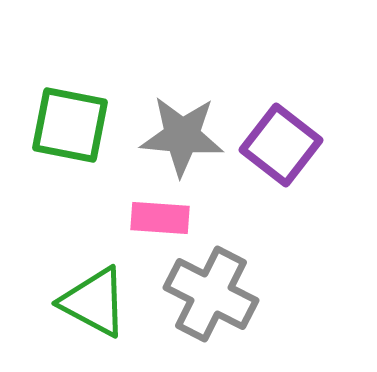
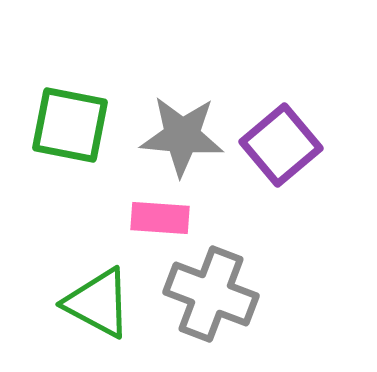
purple square: rotated 12 degrees clockwise
gray cross: rotated 6 degrees counterclockwise
green triangle: moved 4 px right, 1 px down
